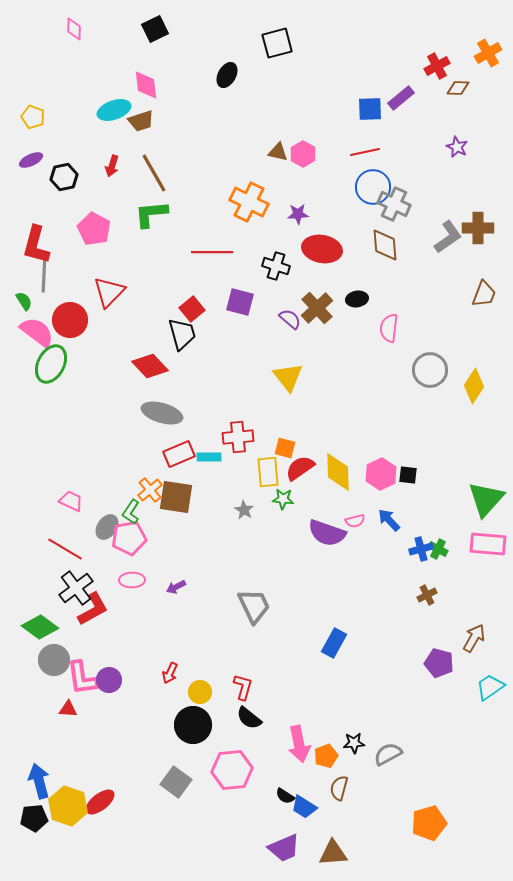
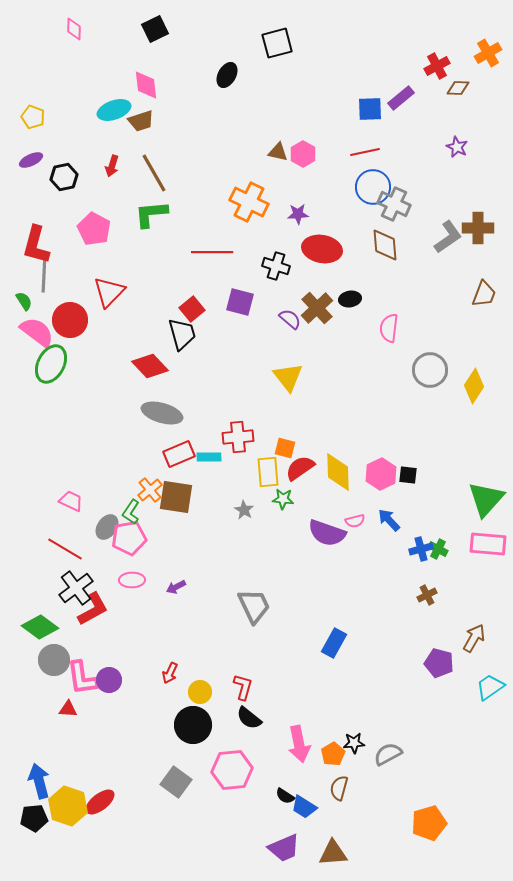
black ellipse at (357, 299): moved 7 px left
orange pentagon at (326, 756): moved 7 px right, 2 px up; rotated 10 degrees counterclockwise
